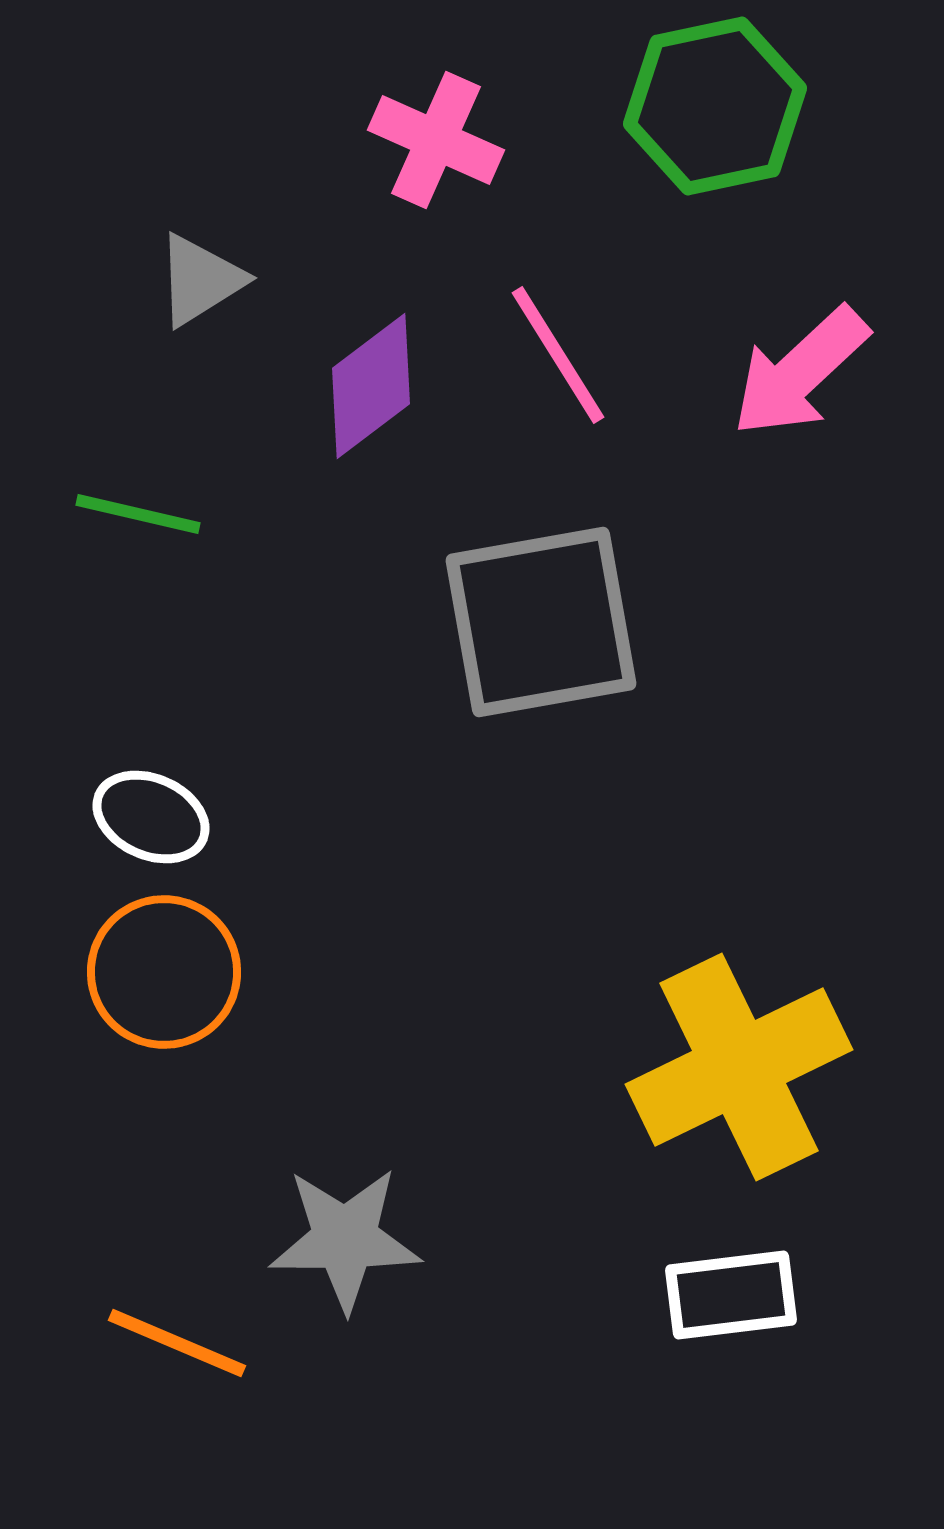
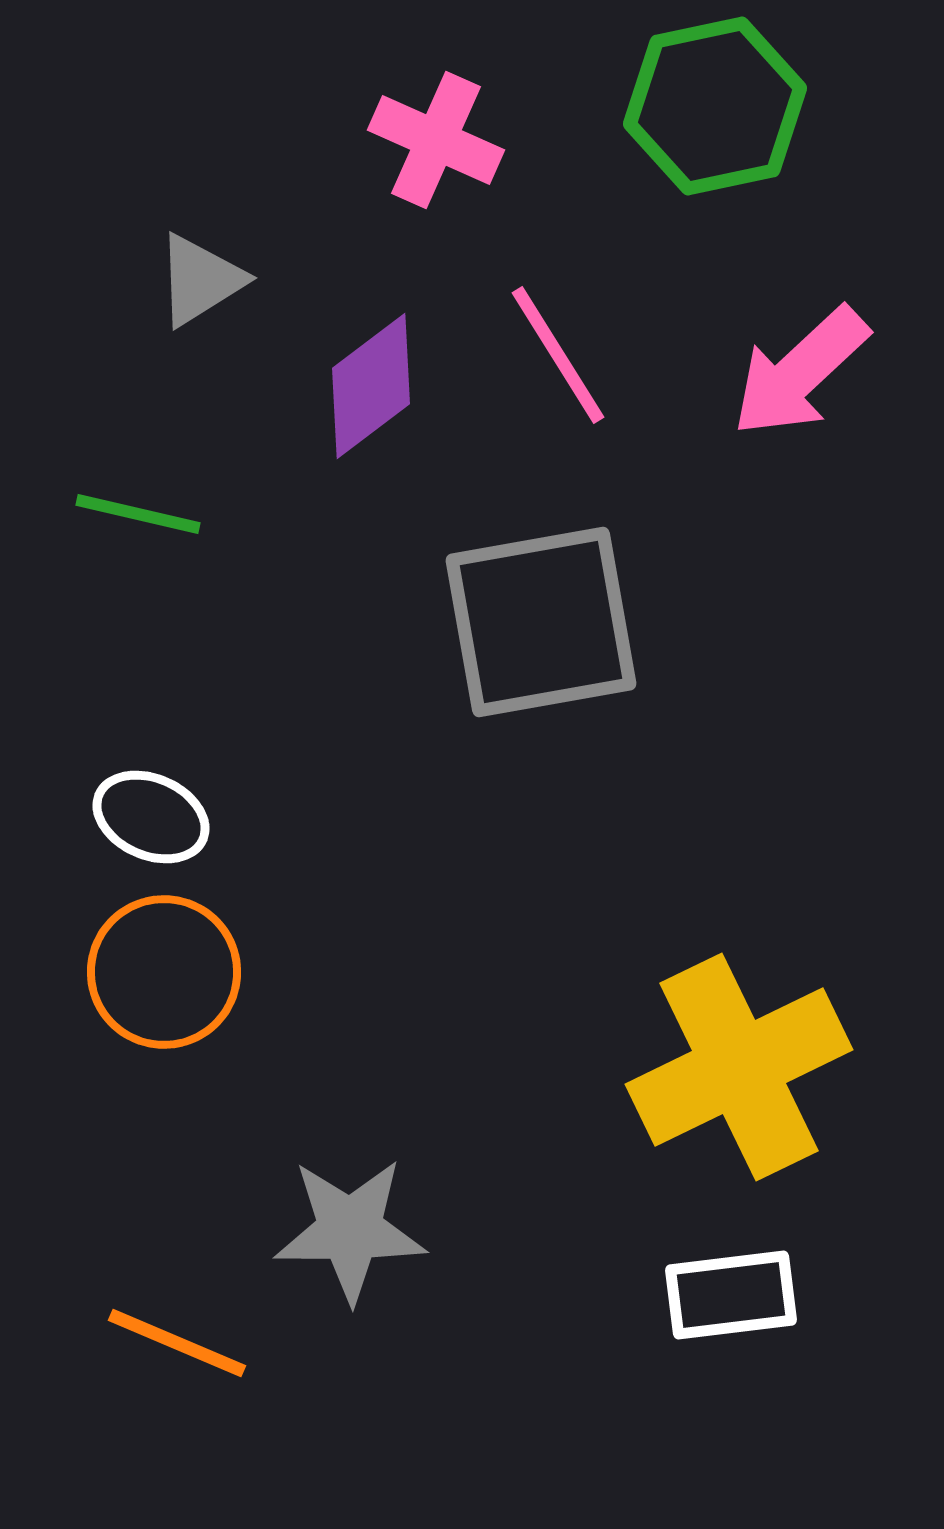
gray star: moved 5 px right, 9 px up
